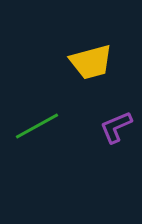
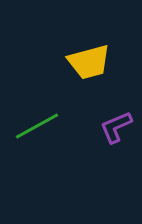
yellow trapezoid: moved 2 px left
